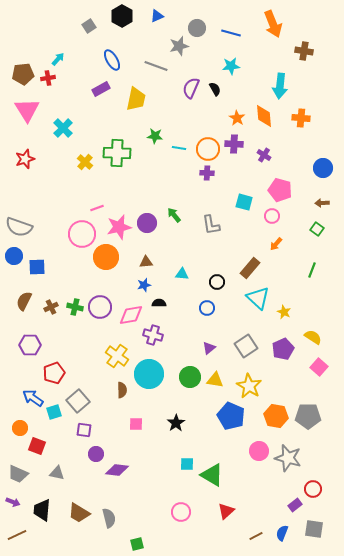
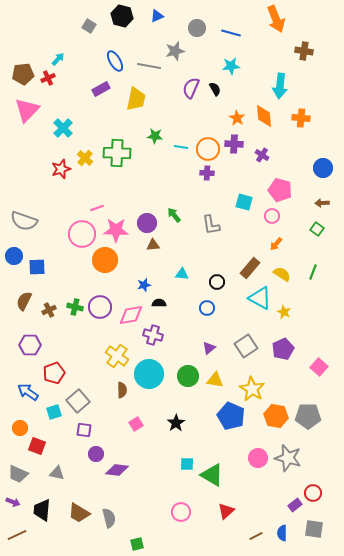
black hexagon at (122, 16): rotated 15 degrees counterclockwise
orange arrow at (273, 24): moved 3 px right, 5 px up
gray square at (89, 26): rotated 24 degrees counterclockwise
gray star at (179, 46): moved 4 px left, 5 px down
blue ellipse at (112, 60): moved 3 px right, 1 px down
gray line at (156, 66): moved 7 px left; rotated 10 degrees counterclockwise
red cross at (48, 78): rotated 16 degrees counterclockwise
pink triangle at (27, 110): rotated 16 degrees clockwise
cyan line at (179, 148): moved 2 px right, 1 px up
purple cross at (264, 155): moved 2 px left
red star at (25, 159): moved 36 px right, 10 px down
yellow cross at (85, 162): moved 4 px up
gray semicircle at (19, 227): moved 5 px right, 6 px up
pink star at (119, 227): moved 3 px left, 3 px down; rotated 15 degrees clockwise
orange circle at (106, 257): moved 1 px left, 3 px down
brown triangle at (146, 262): moved 7 px right, 17 px up
green line at (312, 270): moved 1 px right, 2 px down
cyan triangle at (258, 298): moved 2 px right; rotated 15 degrees counterclockwise
brown cross at (51, 307): moved 2 px left, 3 px down
yellow semicircle at (313, 337): moved 31 px left, 63 px up
green circle at (190, 377): moved 2 px left, 1 px up
yellow star at (249, 386): moved 3 px right, 3 px down
blue arrow at (33, 398): moved 5 px left, 6 px up
pink square at (136, 424): rotated 32 degrees counterclockwise
pink circle at (259, 451): moved 1 px left, 7 px down
red circle at (313, 489): moved 4 px down
blue semicircle at (282, 533): rotated 21 degrees counterclockwise
